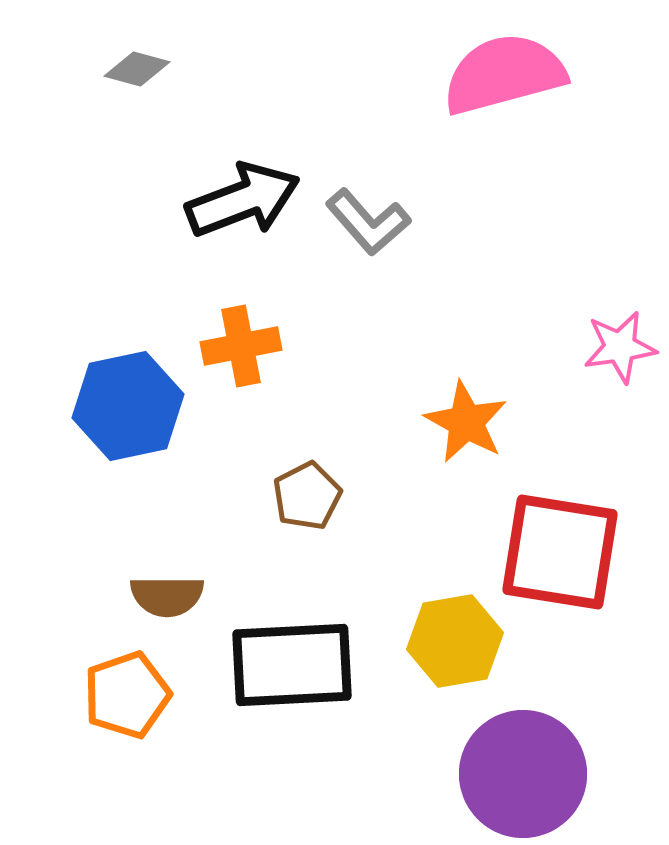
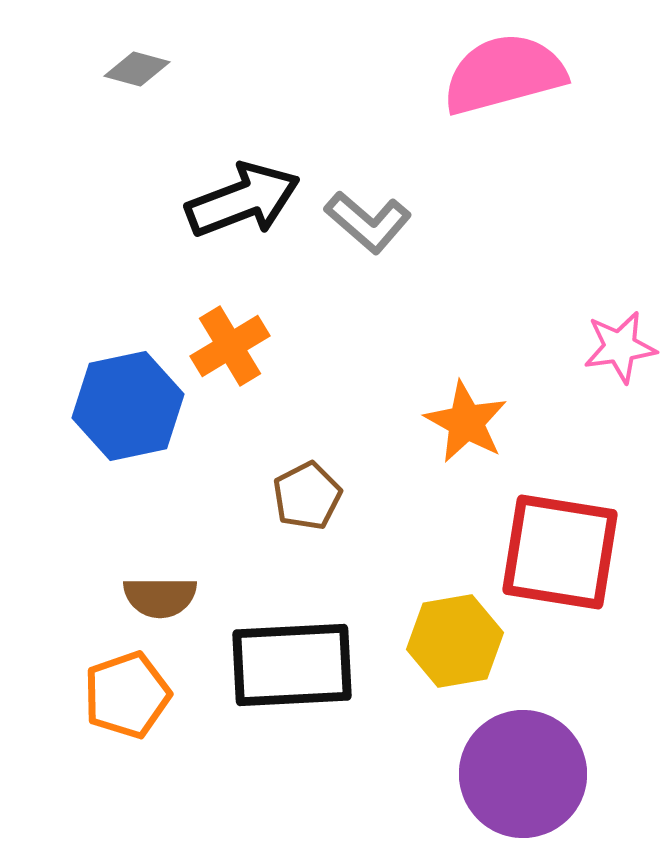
gray L-shape: rotated 8 degrees counterclockwise
orange cross: moved 11 px left; rotated 20 degrees counterclockwise
brown semicircle: moved 7 px left, 1 px down
